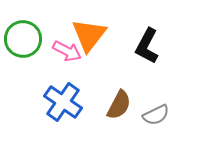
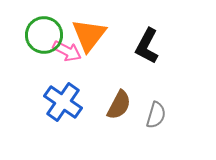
green circle: moved 21 px right, 4 px up
gray semicircle: rotated 48 degrees counterclockwise
